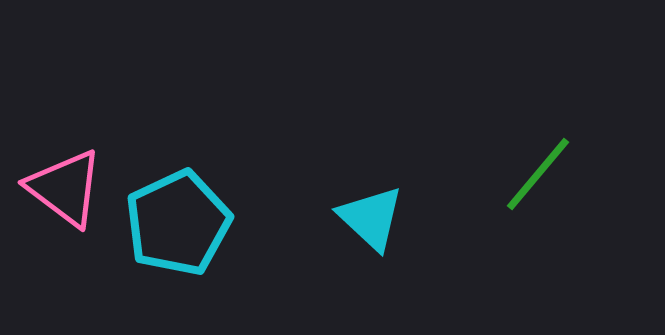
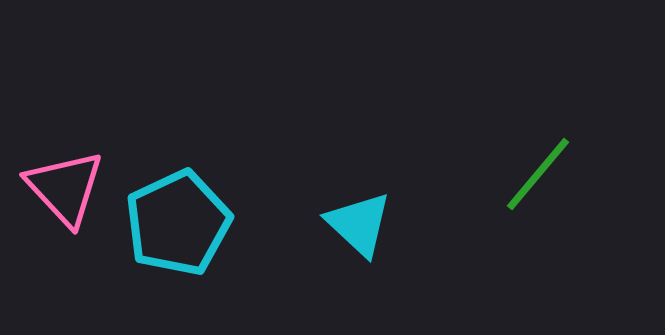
pink triangle: rotated 10 degrees clockwise
cyan triangle: moved 12 px left, 6 px down
